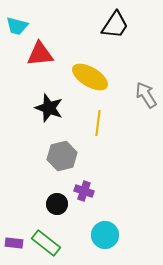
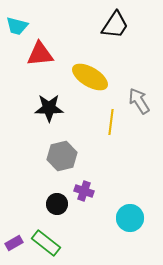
gray arrow: moved 7 px left, 6 px down
black star: rotated 20 degrees counterclockwise
yellow line: moved 13 px right, 1 px up
cyan circle: moved 25 px right, 17 px up
purple rectangle: rotated 36 degrees counterclockwise
